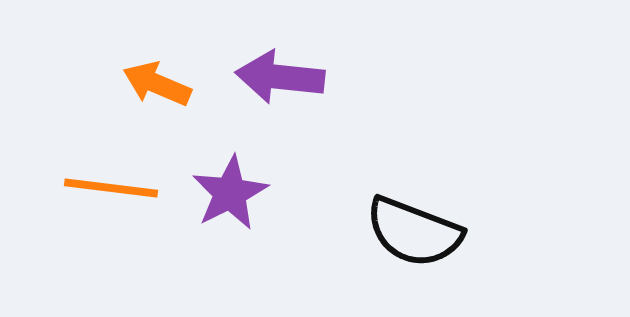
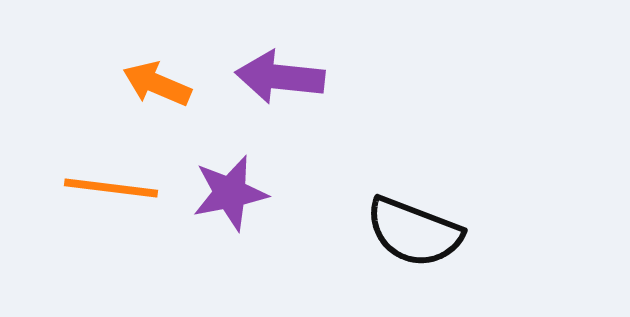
purple star: rotated 16 degrees clockwise
